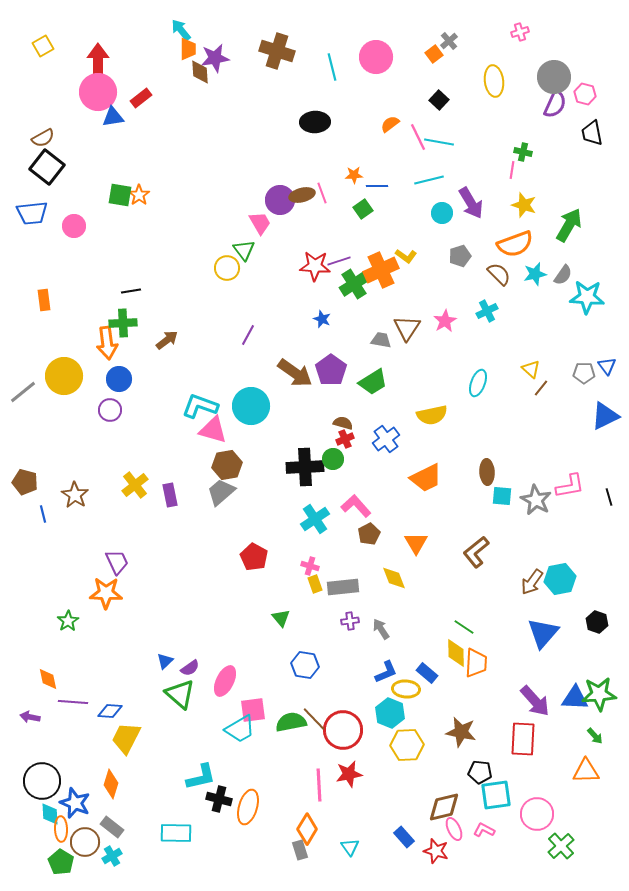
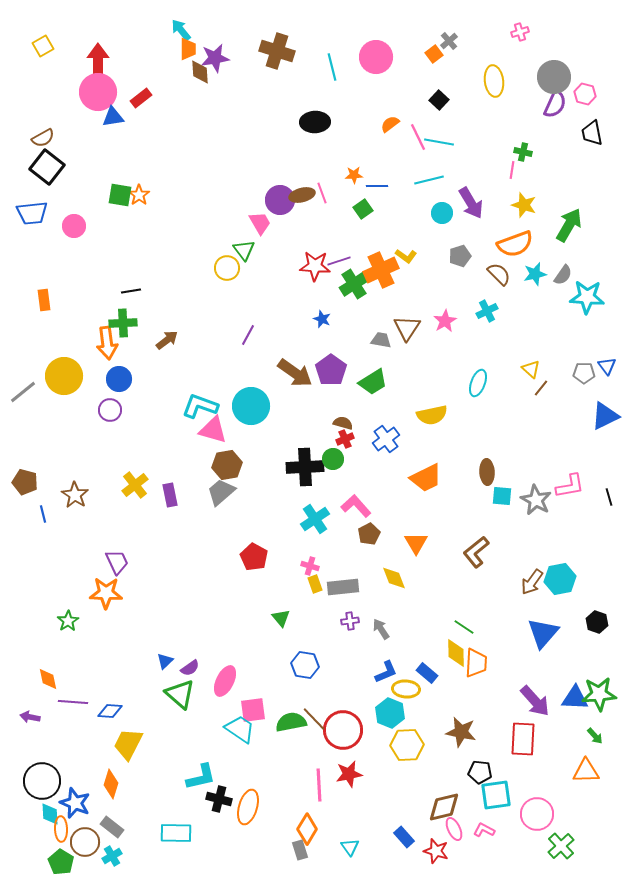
cyan trapezoid at (240, 729): rotated 116 degrees counterclockwise
yellow trapezoid at (126, 738): moved 2 px right, 6 px down
